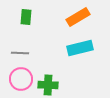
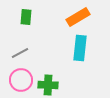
cyan rectangle: rotated 70 degrees counterclockwise
gray line: rotated 30 degrees counterclockwise
pink circle: moved 1 px down
